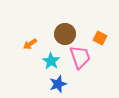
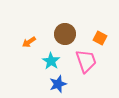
orange arrow: moved 1 px left, 2 px up
pink trapezoid: moved 6 px right, 4 px down
